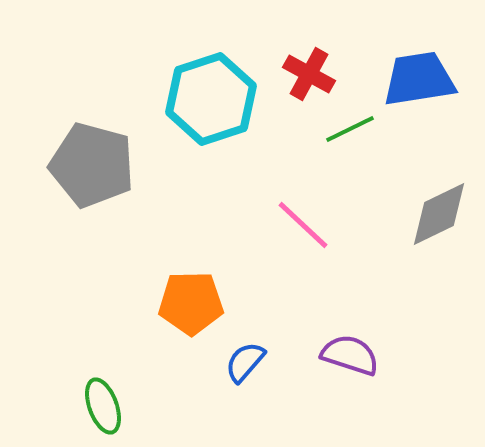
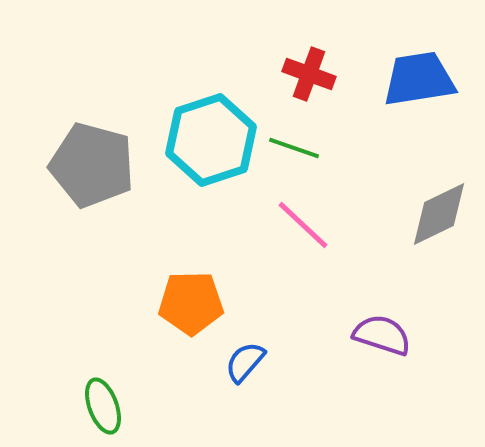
red cross: rotated 9 degrees counterclockwise
cyan hexagon: moved 41 px down
green line: moved 56 px left, 19 px down; rotated 45 degrees clockwise
purple semicircle: moved 32 px right, 20 px up
